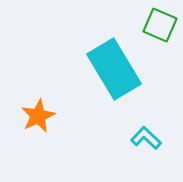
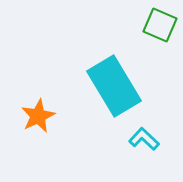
cyan rectangle: moved 17 px down
cyan L-shape: moved 2 px left, 1 px down
